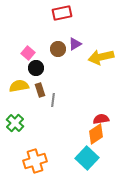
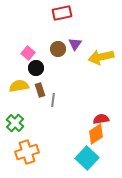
purple triangle: rotated 24 degrees counterclockwise
orange cross: moved 8 px left, 9 px up
